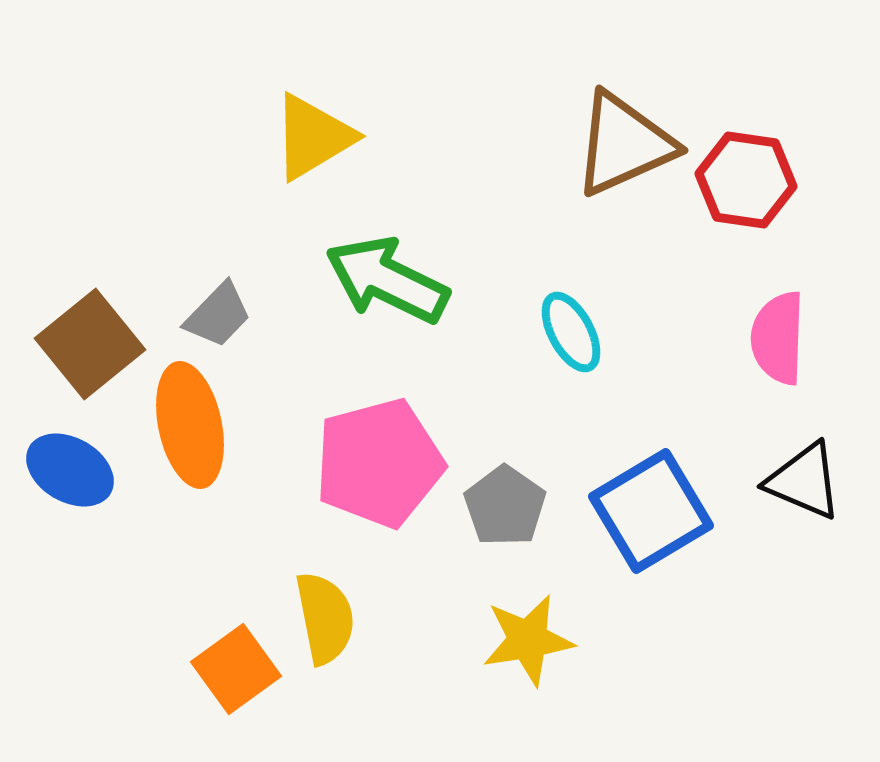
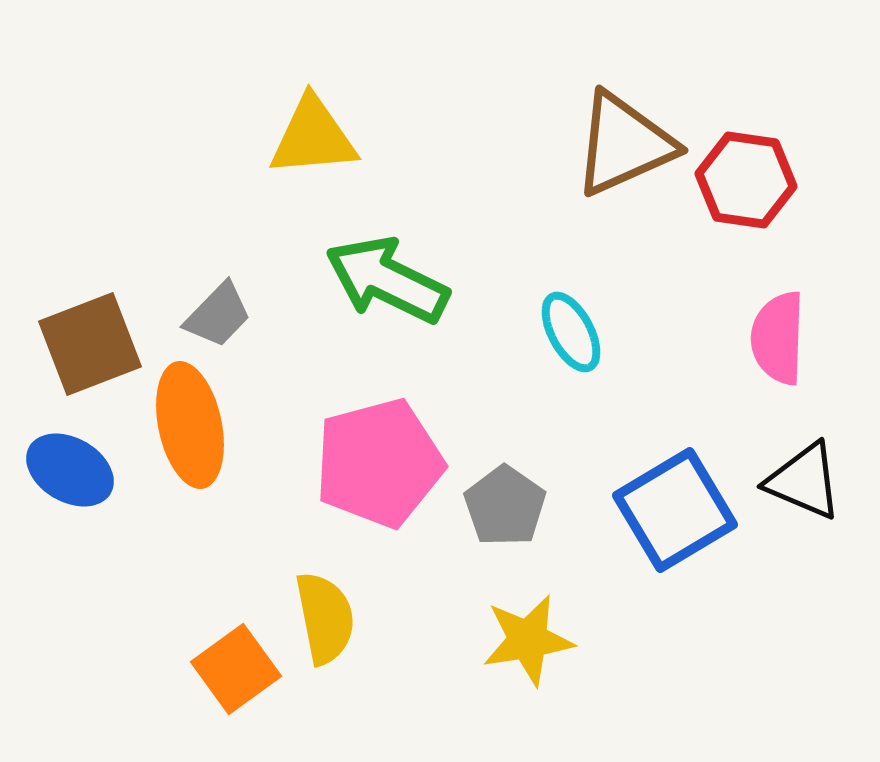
yellow triangle: rotated 26 degrees clockwise
brown square: rotated 18 degrees clockwise
blue square: moved 24 px right, 1 px up
